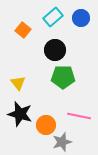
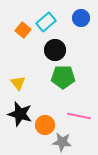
cyan rectangle: moved 7 px left, 5 px down
orange circle: moved 1 px left
gray star: rotated 24 degrees clockwise
